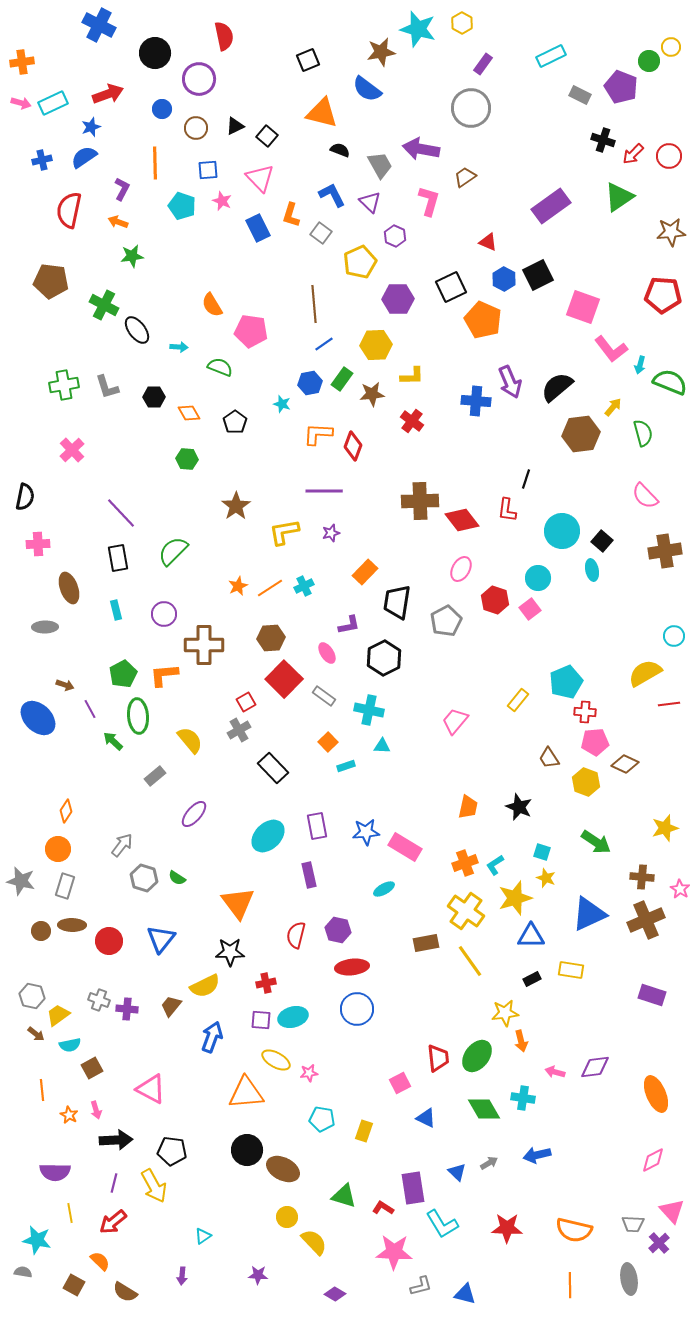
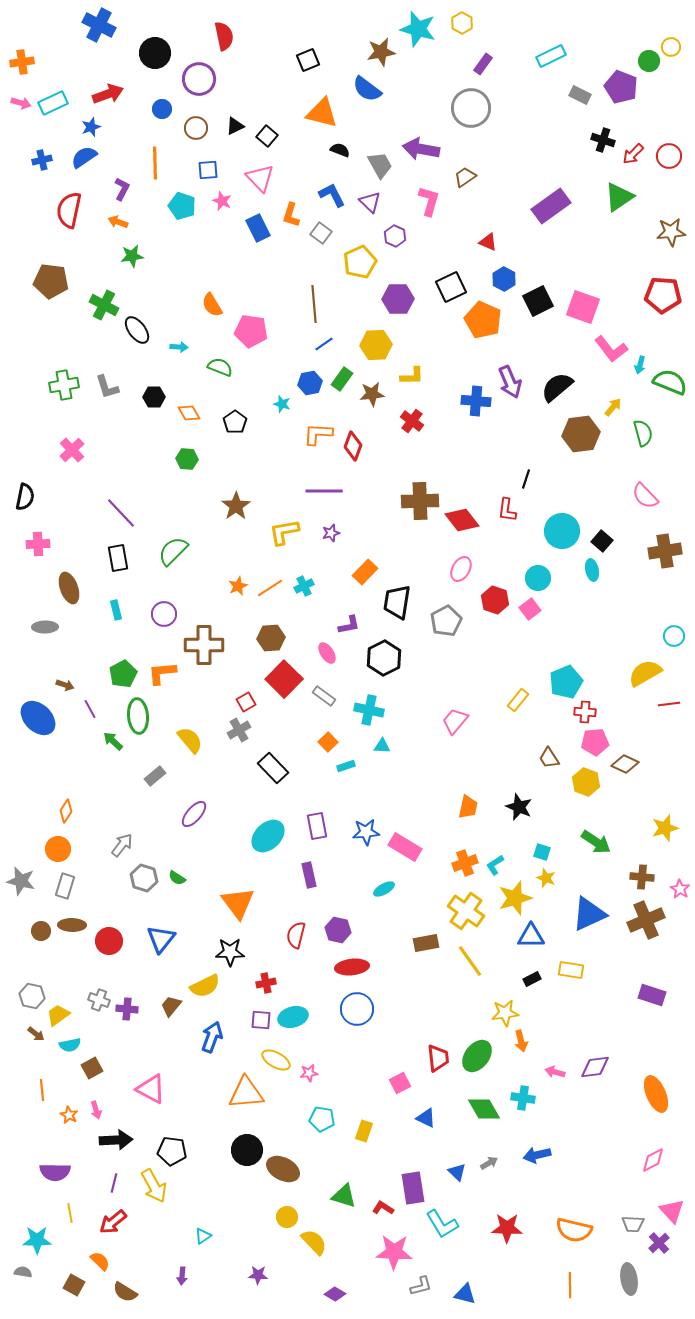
black square at (538, 275): moved 26 px down
orange L-shape at (164, 675): moved 2 px left, 2 px up
cyan star at (37, 1240): rotated 12 degrees counterclockwise
